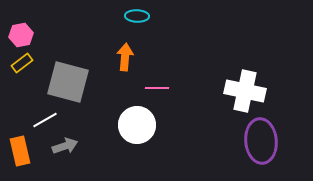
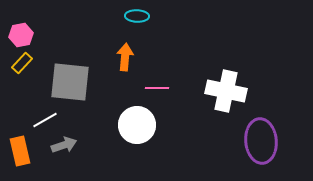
yellow rectangle: rotated 10 degrees counterclockwise
gray square: moved 2 px right; rotated 9 degrees counterclockwise
white cross: moved 19 px left
gray arrow: moved 1 px left, 1 px up
